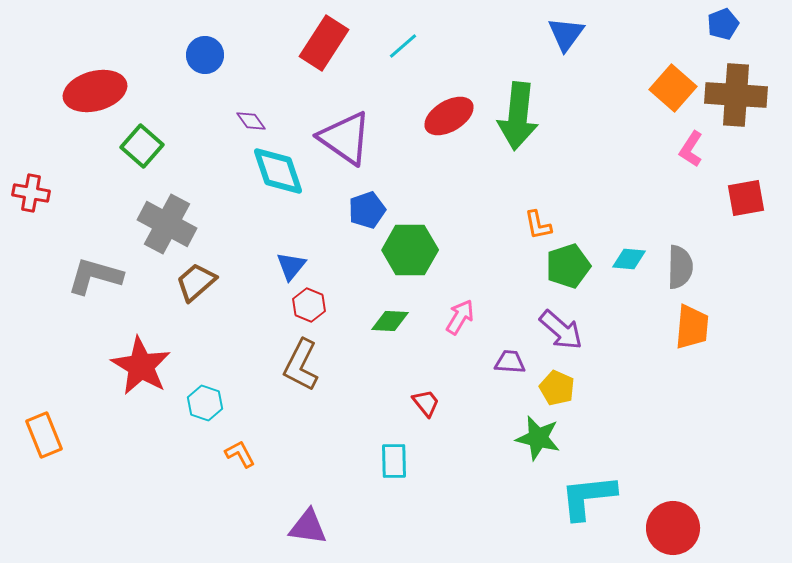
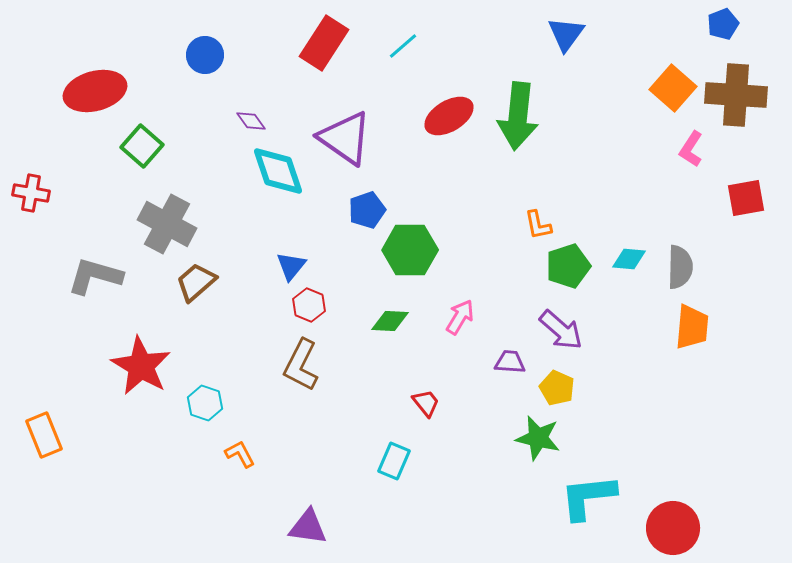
cyan rectangle at (394, 461): rotated 24 degrees clockwise
